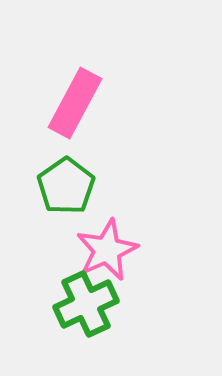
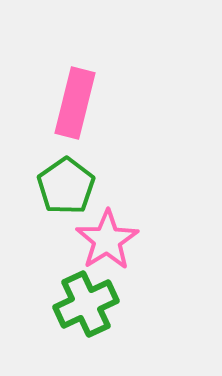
pink rectangle: rotated 14 degrees counterclockwise
pink star: moved 10 px up; rotated 8 degrees counterclockwise
